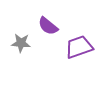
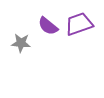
purple trapezoid: moved 23 px up
